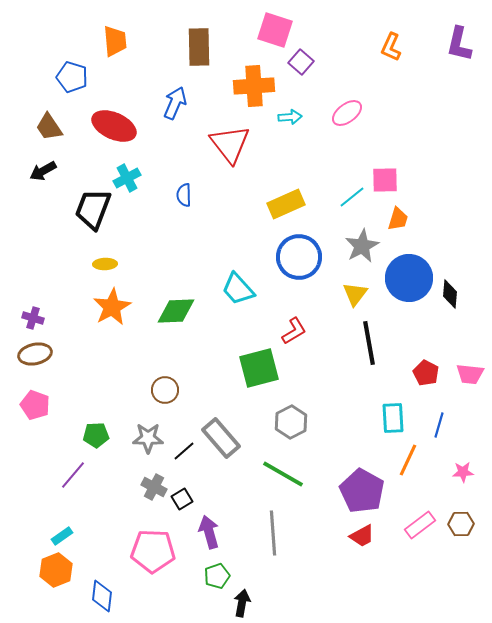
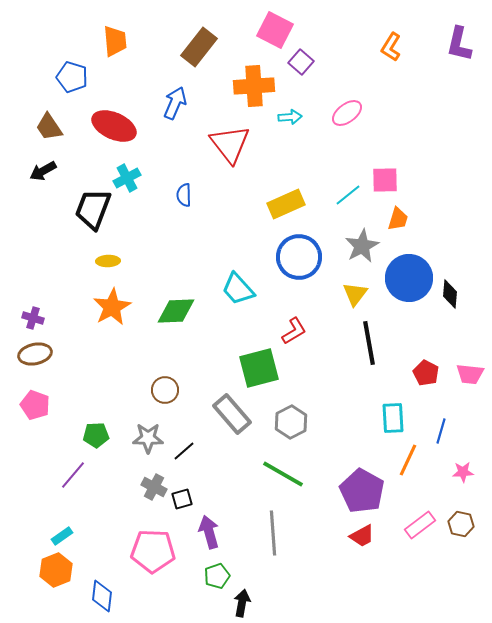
pink square at (275, 30): rotated 9 degrees clockwise
brown rectangle at (199, 47): rotated 39 degrees clockwise
orange L-shape at (391, 47): rotated 8 degrees clockwise
cyan line at (352, 197): moved 4 px left, 2 px up
yellow ellipse at (105, 264): moved 3 px right, 3 px up
blue line at (439, 425): moved 2 px right, 6 px down
gray rectangle at (221, 438): moved 11 px right, 24 px up
black square at (182, 499): rotated 15 degrees clockwise
brown hexagon at (461, 524): rotated 15 degrees clockwise
